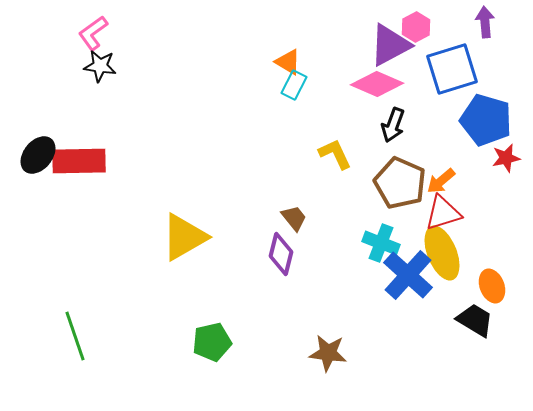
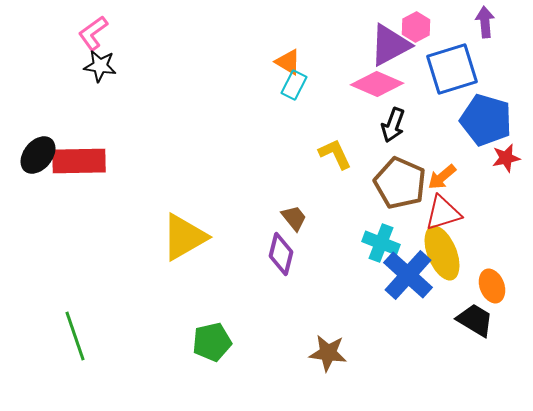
orange arrow: moved 1 px right, 4 px up
